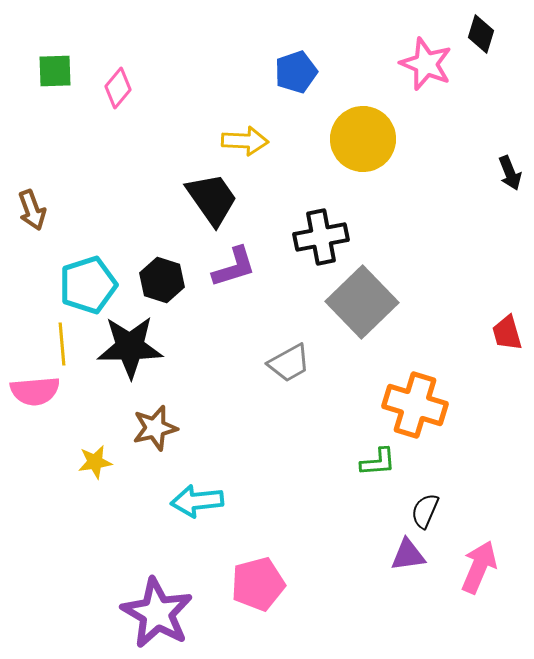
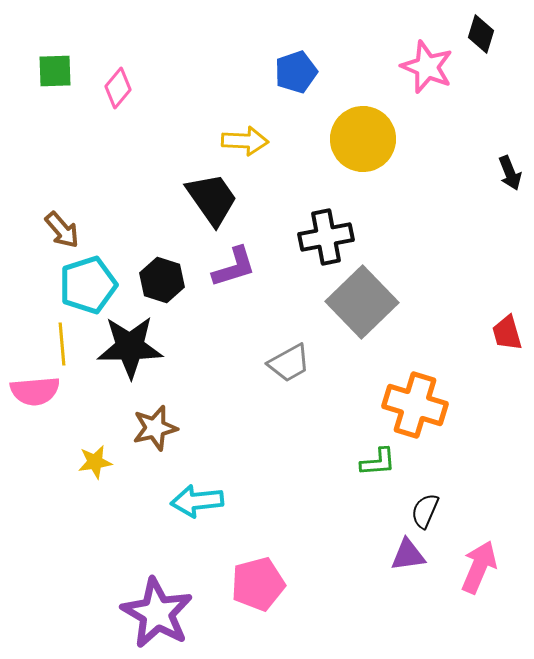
pink star: moved 1 px right, 3 px down
brown arrow: moved 30 px right, 20 px down; rotated 21 degrees counterclockwise
black cross: moved 5 px right
